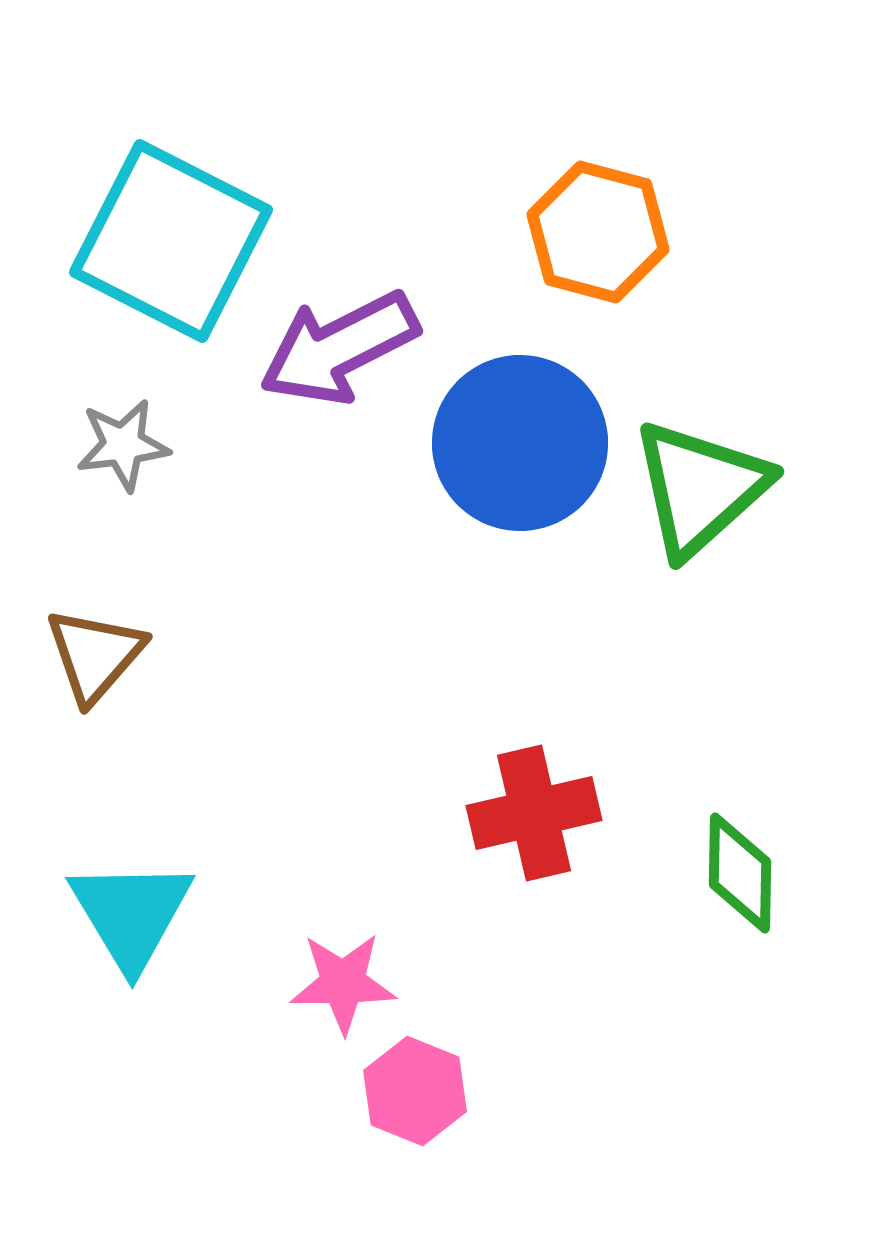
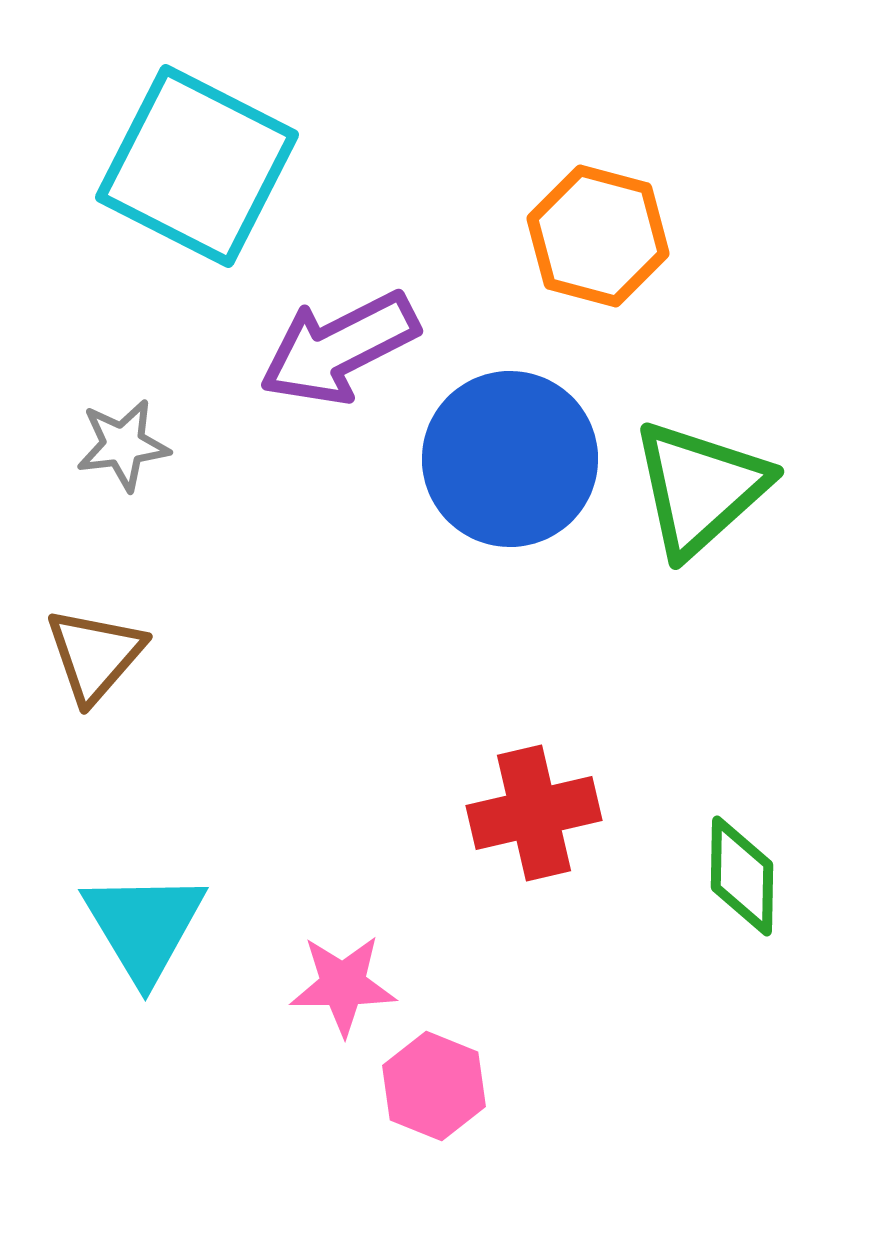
orange hexagon: moved 4 px down
cyan square: moved 26 px right, 75 px up
blue circle: moved 10 px left, 16 px down
green diamond: moved 2 px right, 3 px down
cyan triangle: moved 13 px right, 12 px down
pink star: moved 2 px down
pink hexagon: moved 19 px right, 5 px up
